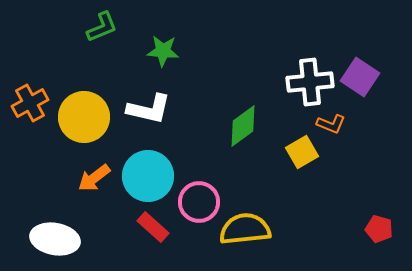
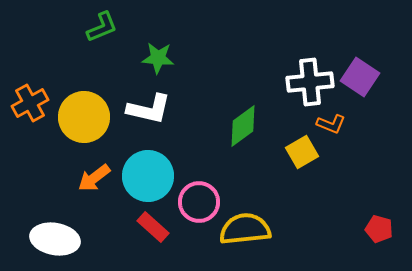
green star: moved 5 px left, 7 px down
